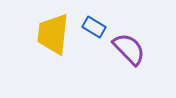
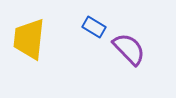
yellow trapezoid: moved 24 px left, 5 px down
